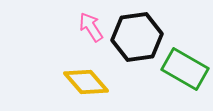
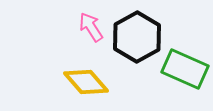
black hexagon: rotated 21 degrees counterclockwise
green rectangle: rotated 6 degrees counterclockwise
